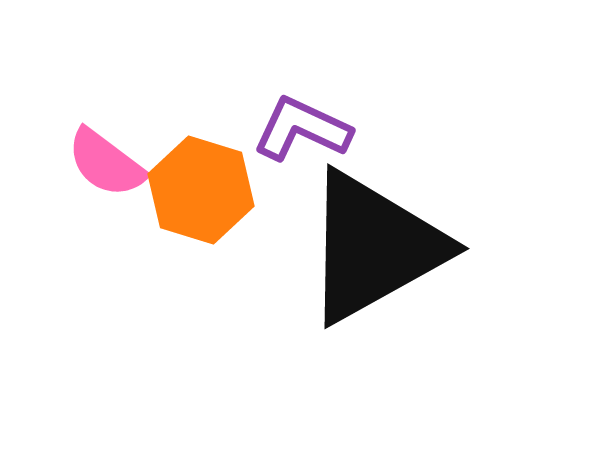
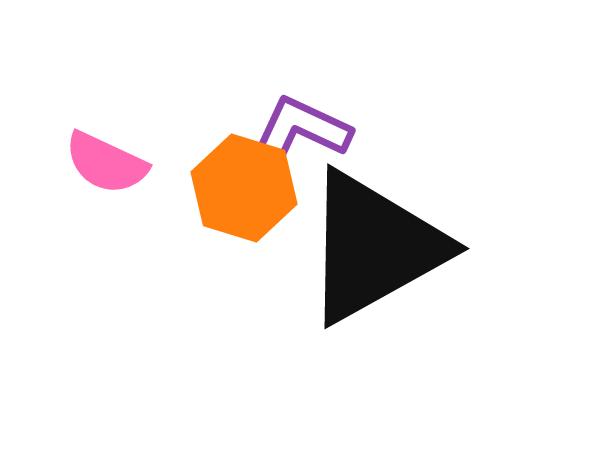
pink semicircle: rotated 12 degrees counterclockwise
orange hexagon: moved 43 px right, 2 px up
